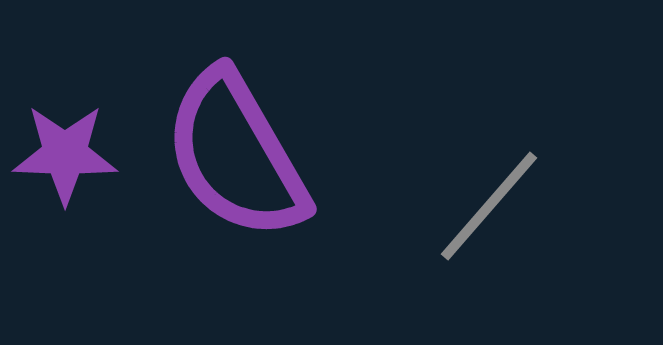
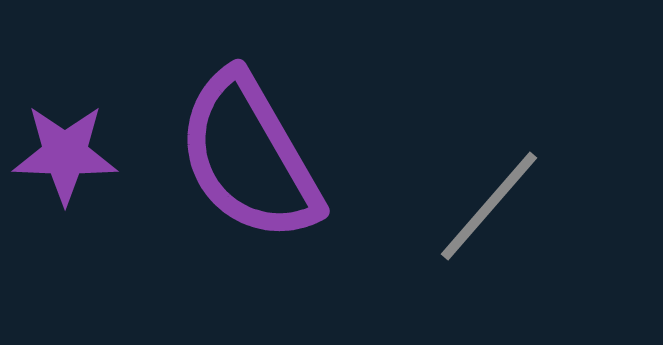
purple semicircle: moved 13 px right, 2 px down
